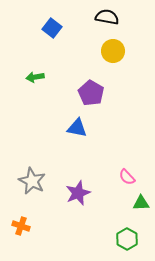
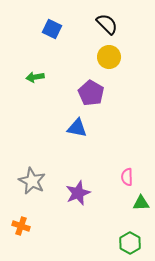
black semicircle: moved 7 px down; rotated 35 degrees clockwise
blue square: moved 1 px down; rotated 12 degrees counterclockwise
yellow circle: moved 4 px left, 6 px down
pink semicircle: rotated 42 degrees clockwise
green hexagon: moved 3 px right, 4 px down
